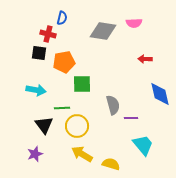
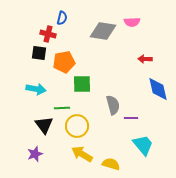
pink semicircle: moved 2 px left, 1 px up
cyan arrow: moved 1 px up
blue diamond: moved 2 px left, 5 px up
